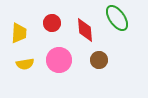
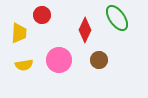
red circle: moved 10 px left, 8 px up
red diamond: rotated 30 degrees clockwise
yellow semicircle: moved 1 px left, 1 px down
